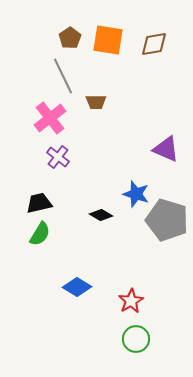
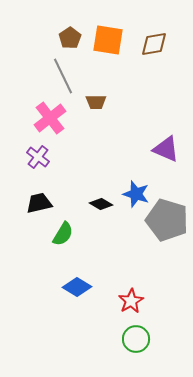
purple cross: moved 20 px left
black diamond: moved 11 px up
green semicircle: moved 23 px right
